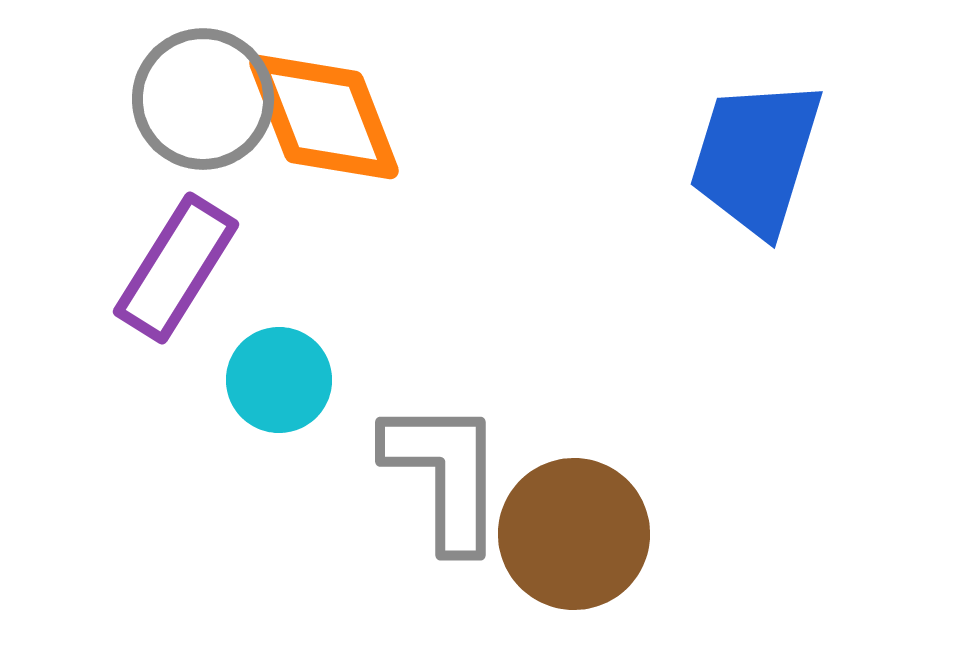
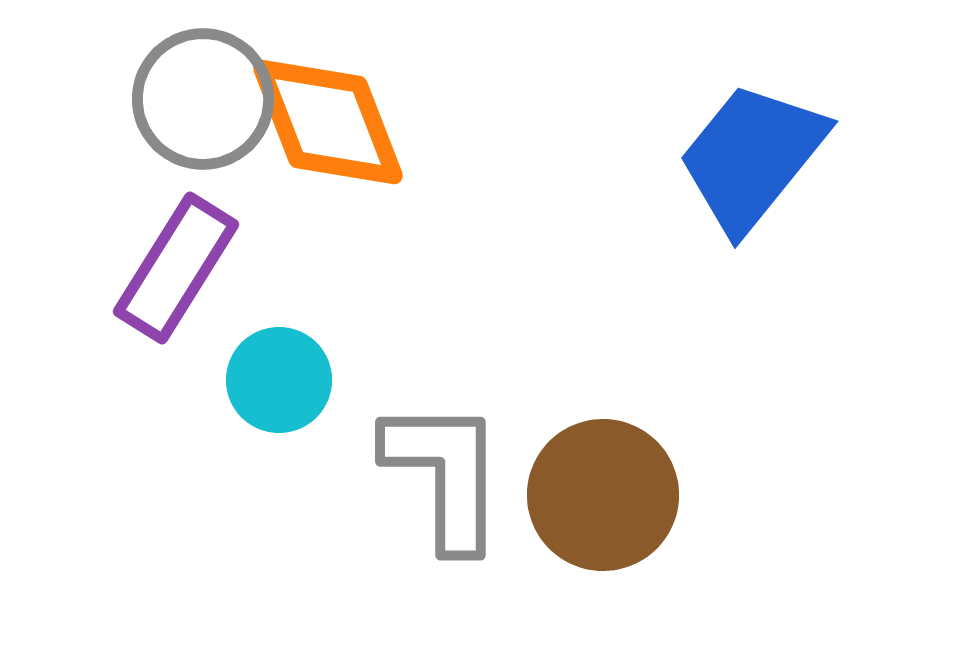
orange diamond: moved 4 px right, 5 px down
blue trapezoid: moved 4 px left; rotated 22 degrees clockwise
brown circle: moved 29 px right, 39 px up
